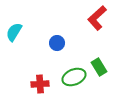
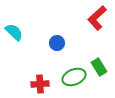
cyan semicircle: rotated 102 degrees clockwise
